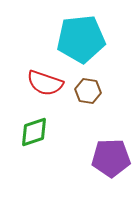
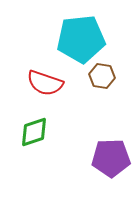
brown hexagon: moved 14 px right, 15 px up
